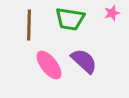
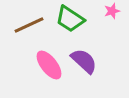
pink star: moved 2 px up
green trapezoid: rotated 24 degrees clockwise
brown line: rotated 64 degrees clockwise
